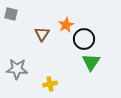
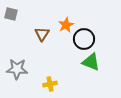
green triangle: rotated 42 degrees counterclockwise
